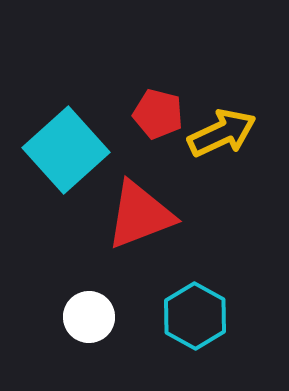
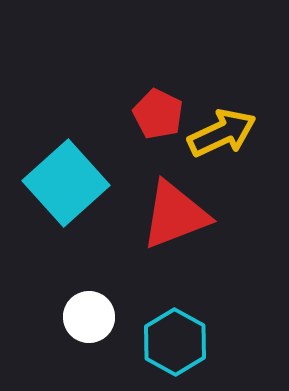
red pentagon: rotated 12 degrees clockwise
cyan square: moved 33 px down
red triangle: moved 35 px right
cyan hexagon: moved 20 px left, 26 px down
